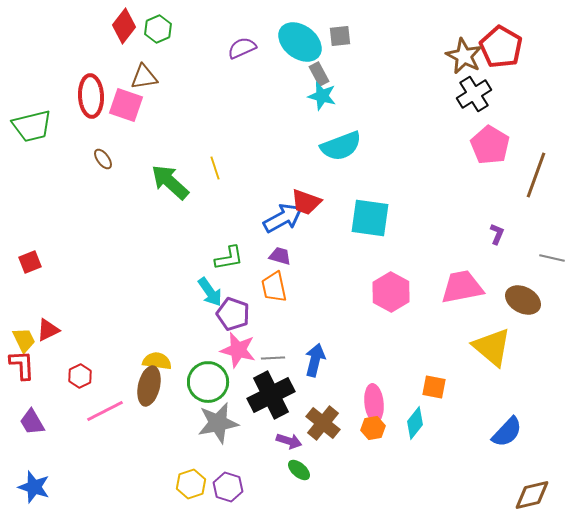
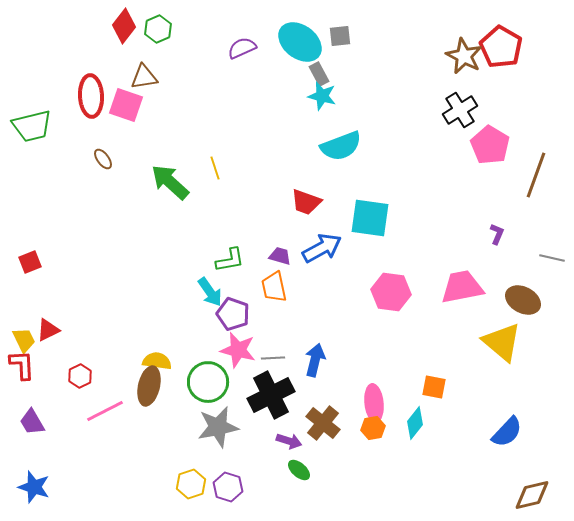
black cross at (474, 94): moved 14 px left, 16 px down
blue arrow at (283, 218): moved 39 px right, 30 px down
green L-shape at (229, 258): moved 1 px right, 2 px down
pink hexagon at (391, 292): rotated 21 degrees counterclockwise
yellow triangle at (492, 347): moved 10 px right, 5 px up
gray star at (218, 423): moved 4 px down
